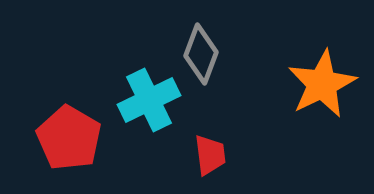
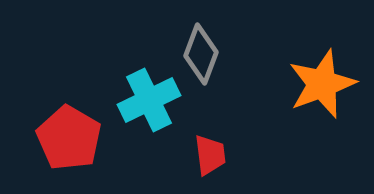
orange star: rotated 6 degrees clockwise
